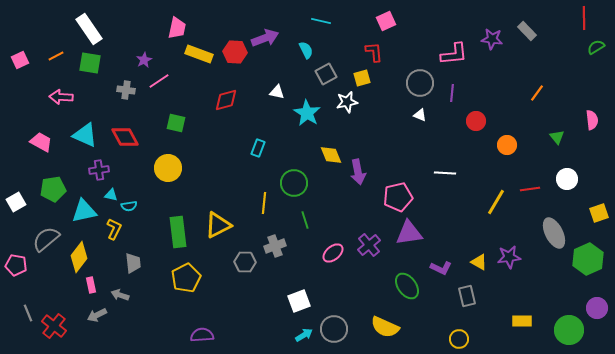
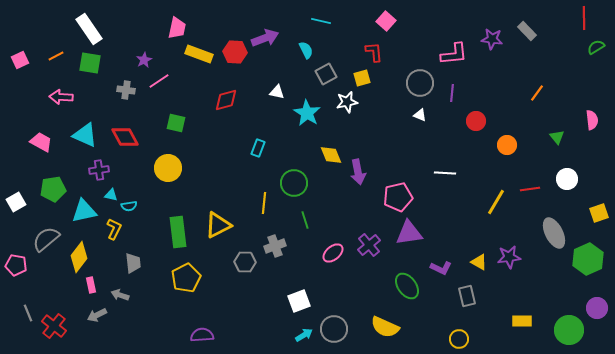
pink square at (386, 21): rotated 24 degrees counterclockwise
